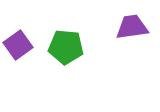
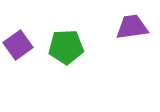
green pentagon: rotated 8 degrees counterclockwise
